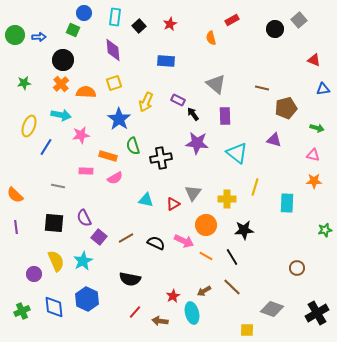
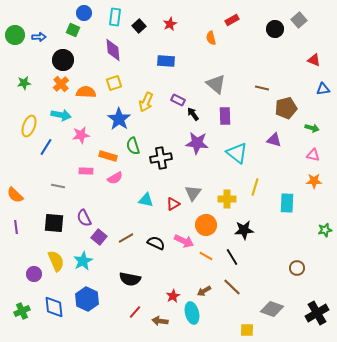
green arrow at (317, 128): moved 5 px left
